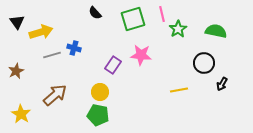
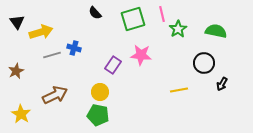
brown arrow: rotated 15 degrees clockwise
